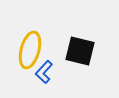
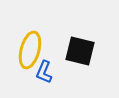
blue L-shape: rotated 20 degrees counterclockwise
